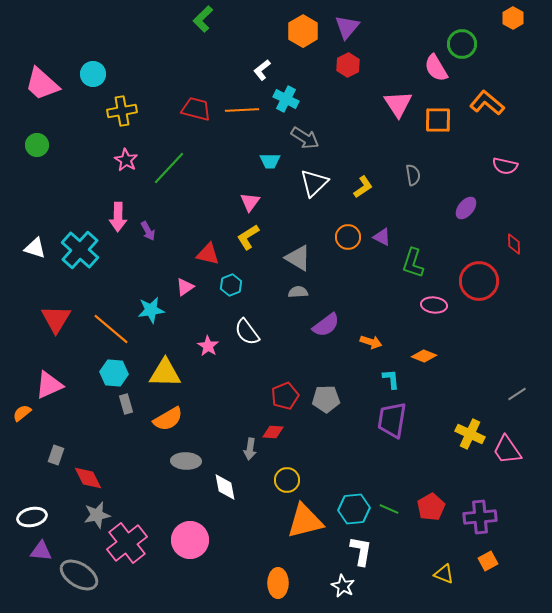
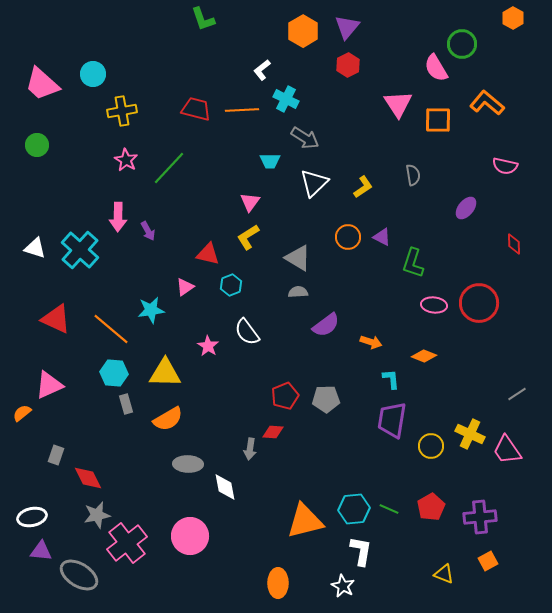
green L-shape at (203, 19): rotated 64 degrees counterclockwise
red circle at (479, 281): moved 22 px down
red triangle at (56, 319): rotated 36 degrees counterclockwise
gray ellipse at (186, 461): moved 2 px right, 3 px down
yellow circle at (287, 480): moved 144 px right, 34 px up
pink circle at (190, 540): moved 4 px up
